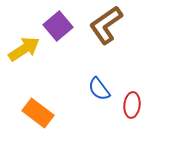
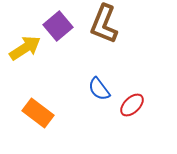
brown L-shape: moved 2 px left, 1 px up; rotated 33 degrees counterclockwise
yellow arrow: moved 1 px right, 1 px up
red ellipse: rotated 40 degrees clockwise
